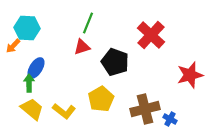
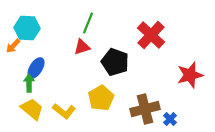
yellow pentagon: moved 1 px up
blue cross: rotated 16 degrees clockwise
